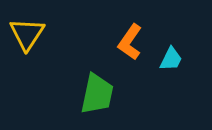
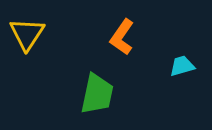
orange L-shape: moved 8 px left, 5 px up
cyan trapezoid: moved 11 px right, 7 px down; rotated 132 degrees counterclockwise
